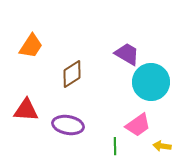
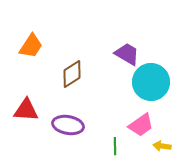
pink trapezoid: moved 3 px right
